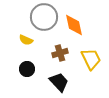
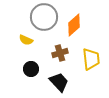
orange diamond: rotated 60 degrees clockwise
yellow trapezoid: rotated 20 degrees clockwise
black circle: moved 4 px right
